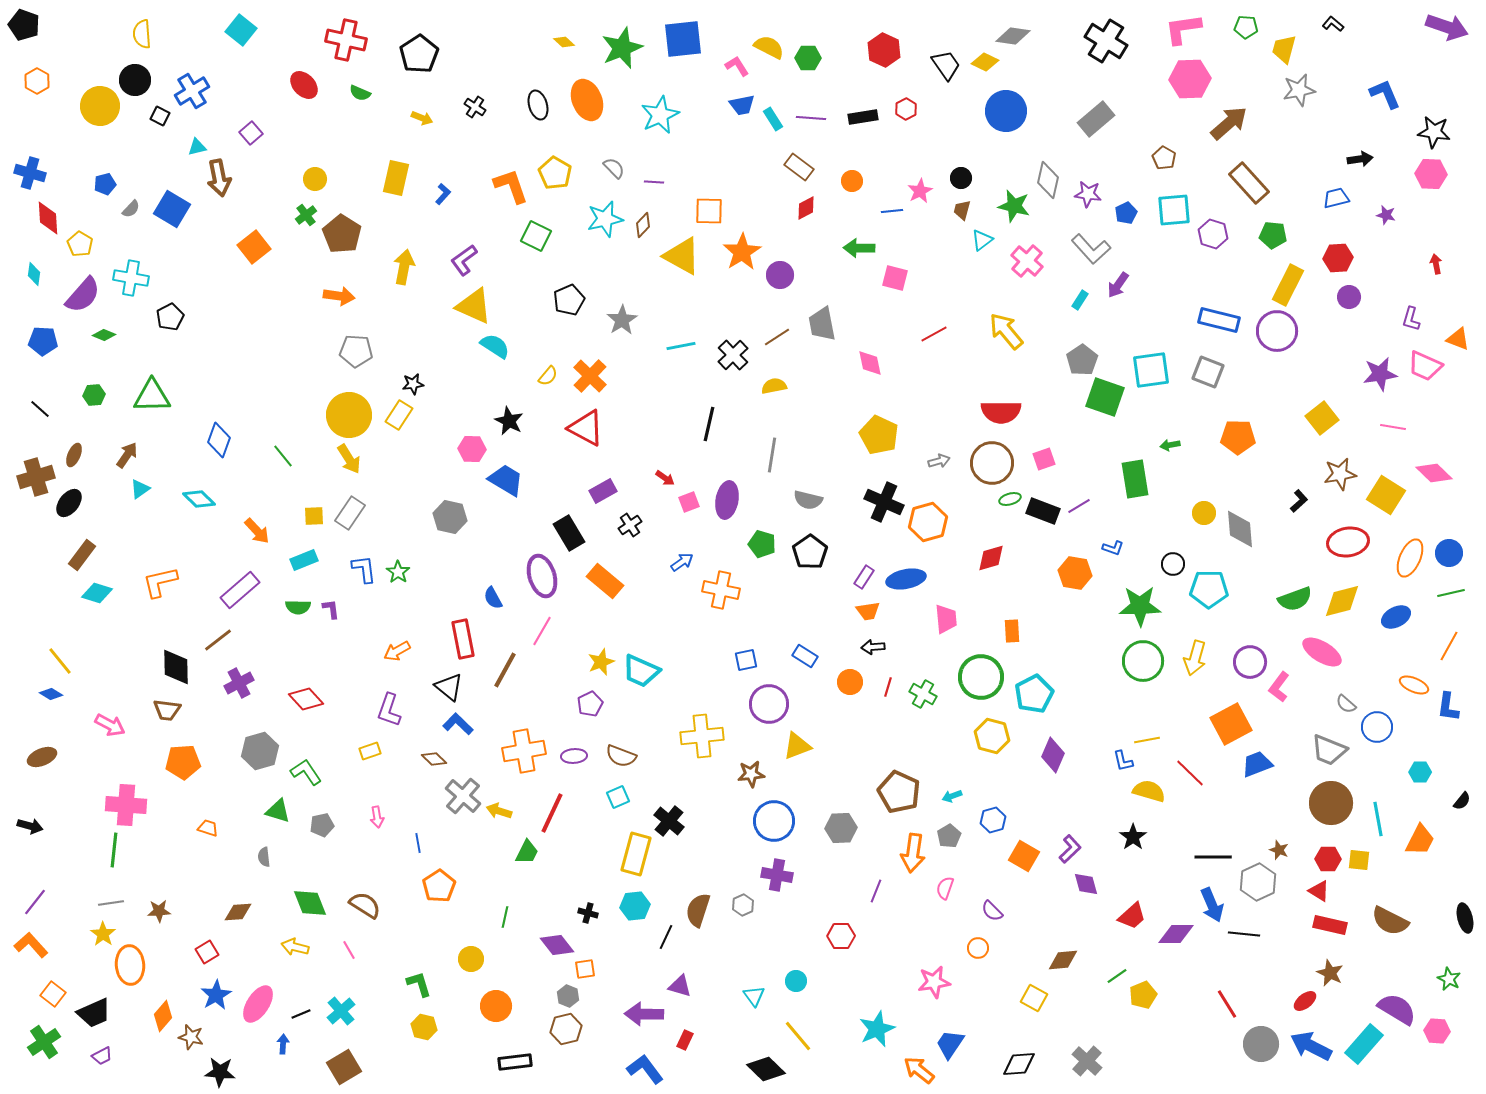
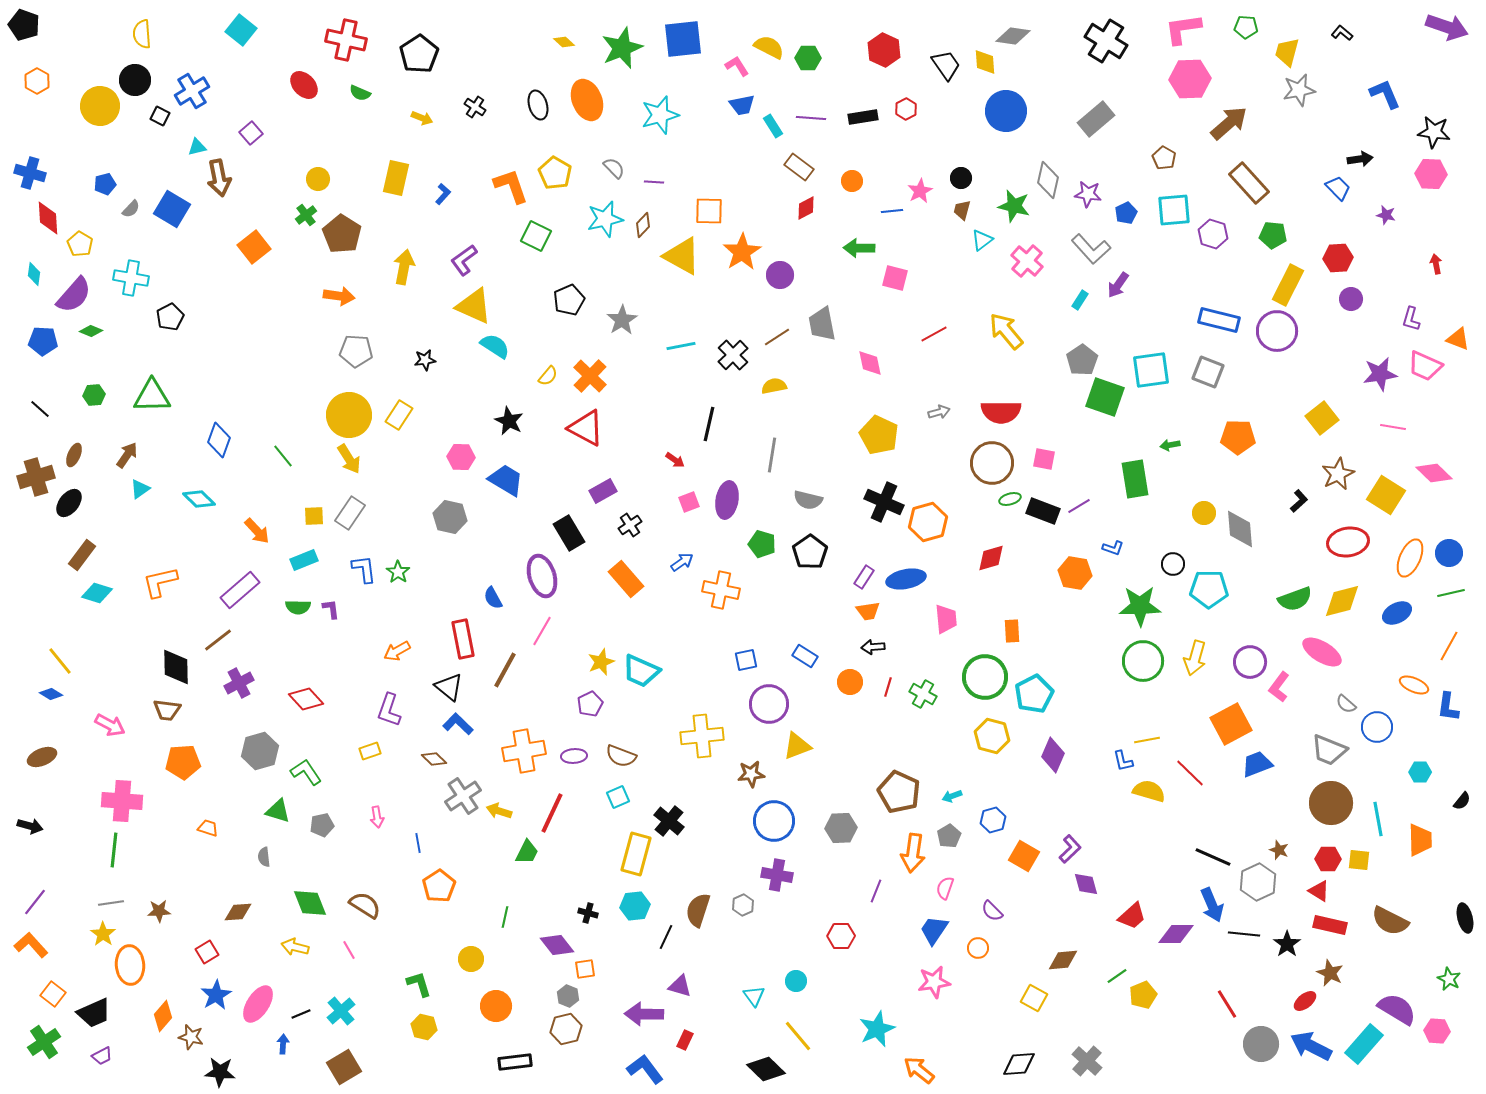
black L-shape at (1333, 24): moved 9 px right, 9 px down
yellow trapezoid at (1284, 49): moved 3 px right, 3 px down
yellow diamond at (985, 62): rotated 60 degrees clockwise
cyan star at (660, 115): rotated 9 degrees clockwise
cyan rectangle at (773, 119): moved 7 px down
yellow circle at (315, 179): moved 3 px right
blue trapezoid at (1336, 198): moved 2 px right, 10 px up; rotated 60 degrees clockwise
purple semicircle at (83, 295): moved 9 px left
purple circle at (1349, 297): moved 2 px right, 2 px down
green diamond at (104, 335): moved 13 px left, 4 px up
black star at (413, 384): moved 12 px right, 24 px up
pink hexagon at (472, 449): moved 11 px left, 8 px down
pink square at (1044, 459): rotated 30 degrees clockwise
gray arrow at (939, 461): moved 49 px up
brown star at (1340, 474): moved 2 px left; rotated 16 degrees counterclockwise
red arrow at (665, 478): moved 10 px right, 18 px up
orange rectangle at (605, 581): moved 21 px right, 2 px up; rotated 9 degrees clockwise
blue ellipse at (1396, 617): moved 1 px right, 4 px up
green circle at (981, 677): moved 4 px right
gray cross at (463, 796): rotated 15 degrees clockwise
pink cross at (126, 805): moved 4 px left, 4 px up
black star at (1133, 837): moved 154 px right, 107 px down
orange trapezoid at (1420, 840): rotated 28 degrees counterclockwise
black line at (1213, 857): rotated 24 degrees clockwise
blue trapezoid at (950, 1044): moved 16 px left, 114 px up
